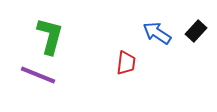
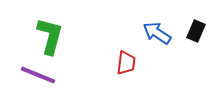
black rectangle: rotated 20 degrees counterclockwise
